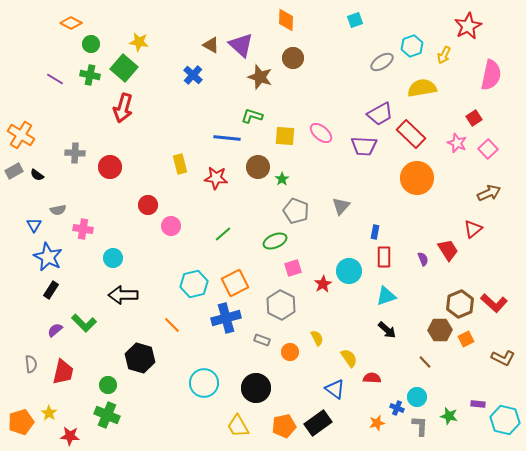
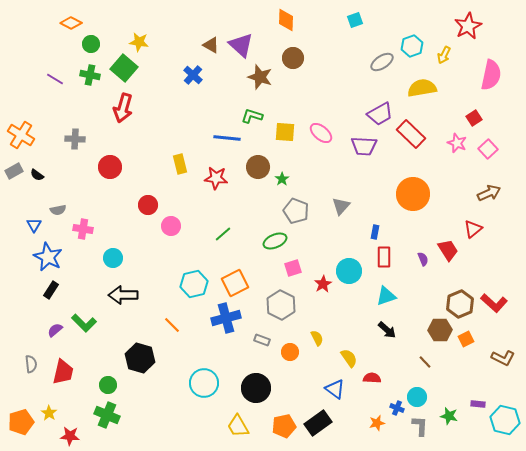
yellow square at (285, 136): moved 4 px up
gray cross at (75, 153): moved 14 px up
orange circle at (417, 178): moved 4 px left, 16 px down
